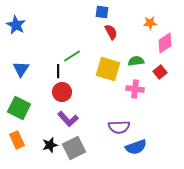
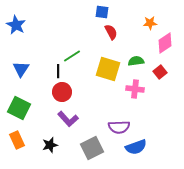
gray square: moved 18 px right
